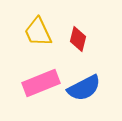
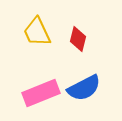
yellow trapezoid: moved 1 px left
pink rectangle: moved 10 px down
